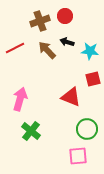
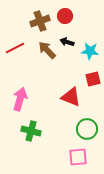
green cross: rotated 24 degrees counterclockwise
pink square: moved 1 px down
